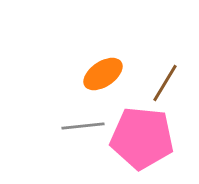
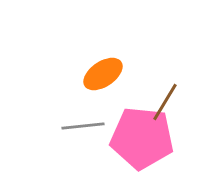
brown line: moved 19 px down
